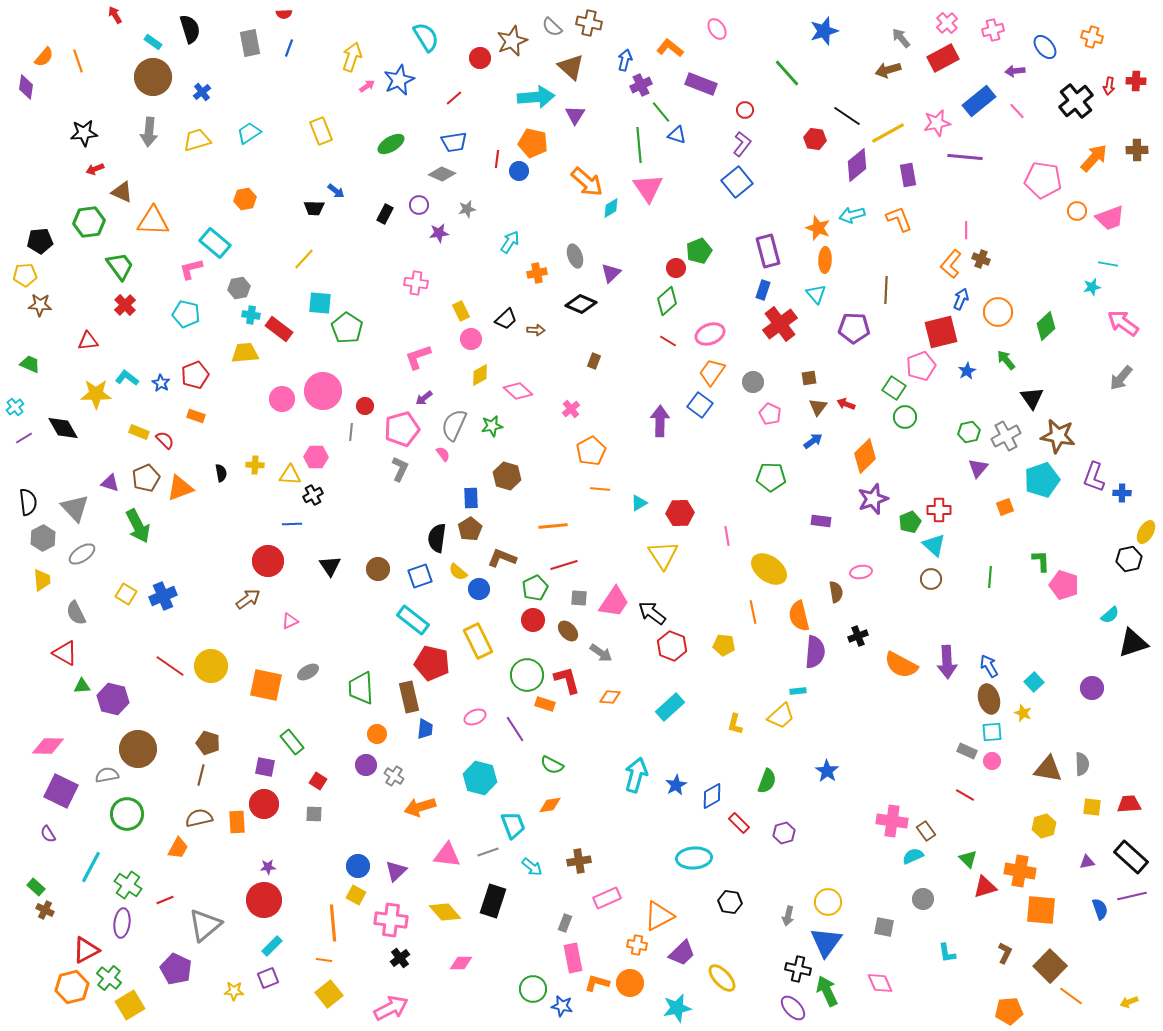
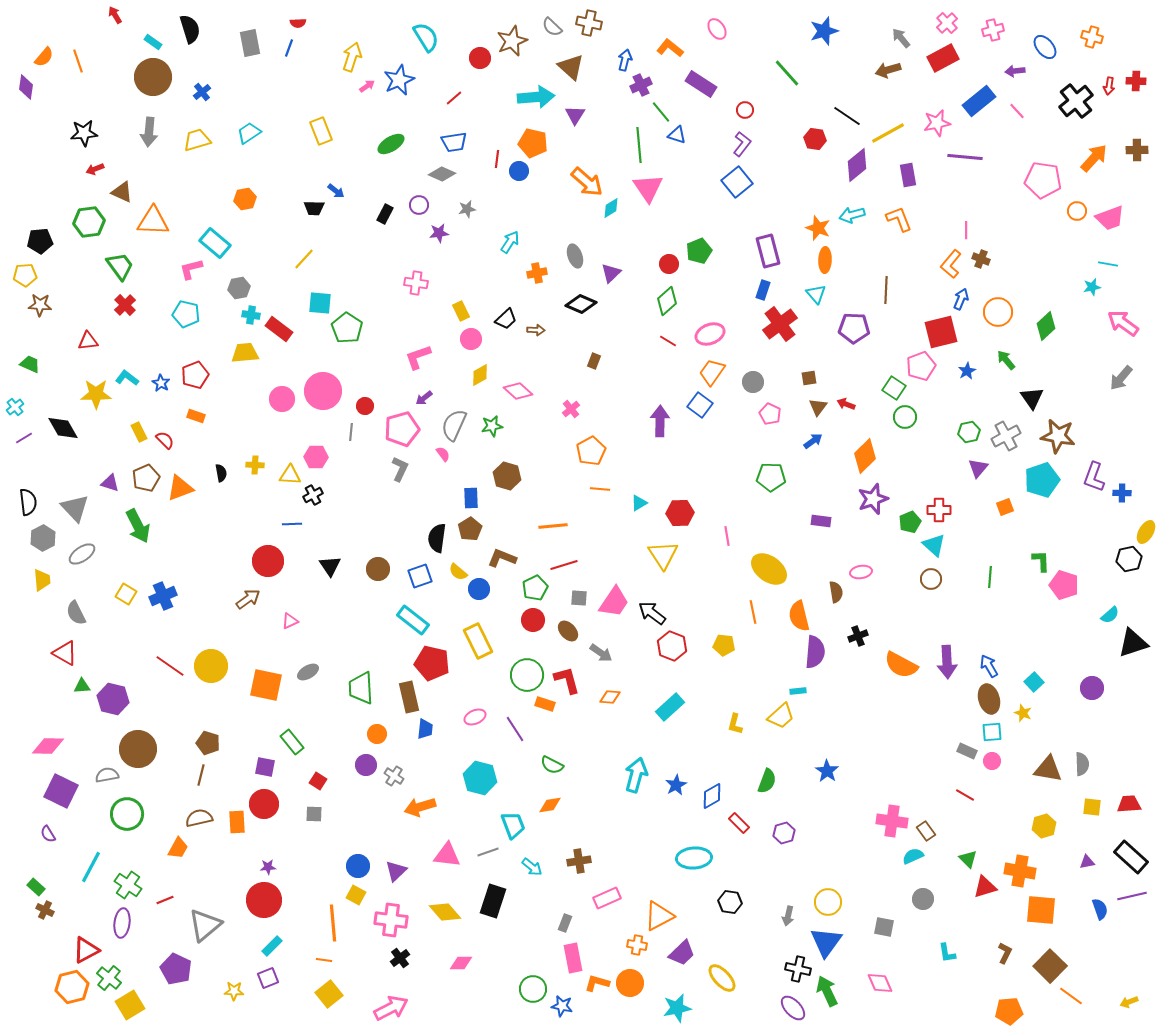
red semicircle at (284, 14): moved 14 px right, 9 px down
purple rectangle at (701, 84): rotated 12 degrees clockwise
red circle at (676, 268): moved 7 px left, 4 px up
yellow rectangle at (139, 432): rotated 42 degrees clockwise
